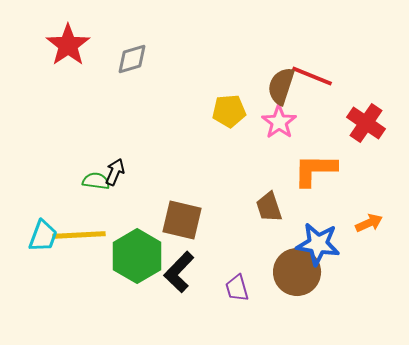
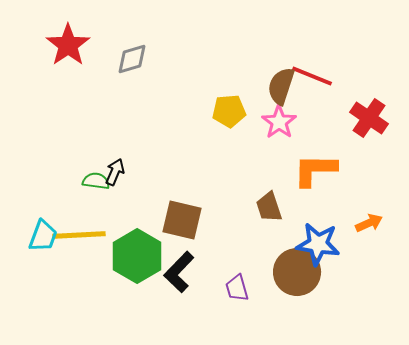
red cross: moved 3 px right, 5 px up
